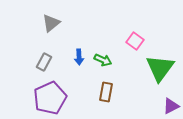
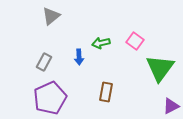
gray triangle: moved 7 px up
green arrow: moved 2 px left, 17 px up; rotated 144 degrees clockwise
